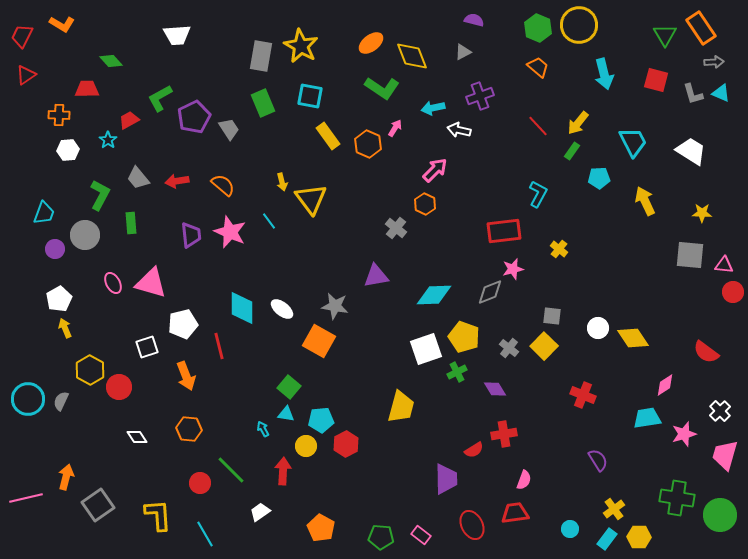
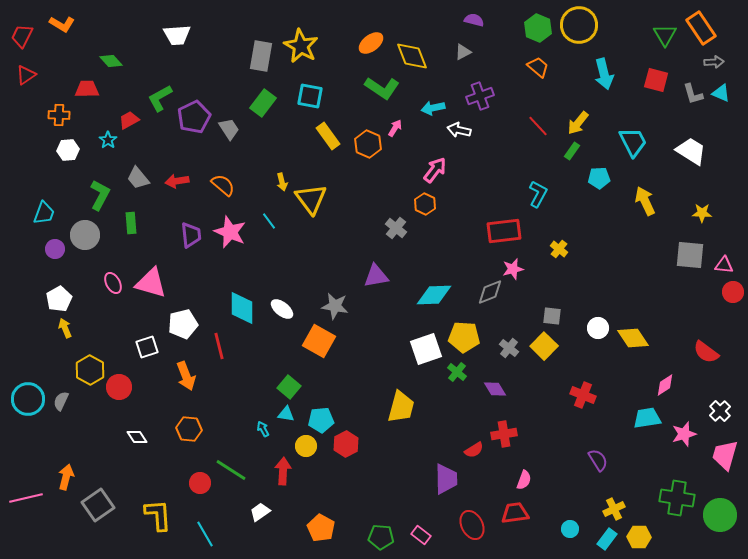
green rectangle at (263, 103): rotated 60 degrees clockwise
pink arrow at (435, 170): rotated 8 degrees counterclockwise
yellow pentagon at (464, 337): rotated 16 degrees counterclockwise
green cross at (457, 372): rotated 24 degrees counterclockwise
green line at (231, 470): rotated 12 degrees counterclockwise
yellow cross at (614, 509): rotated 10 degrees clockwise
